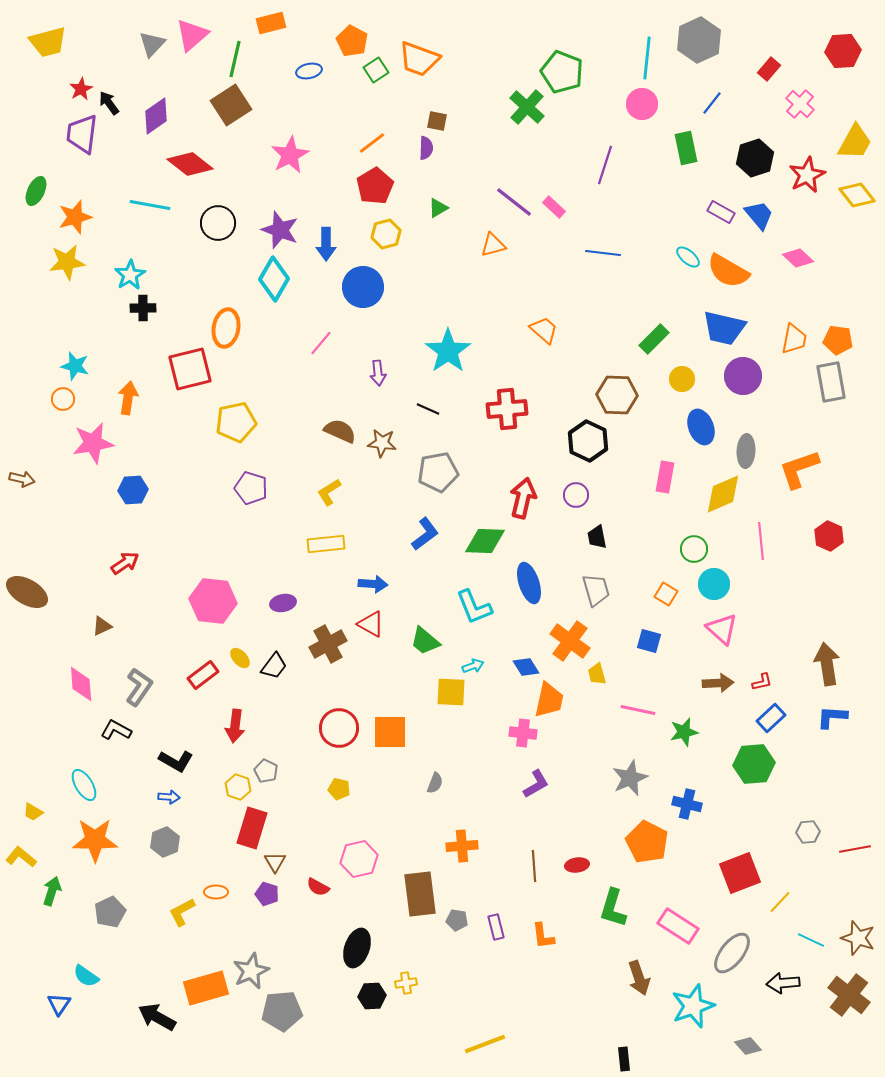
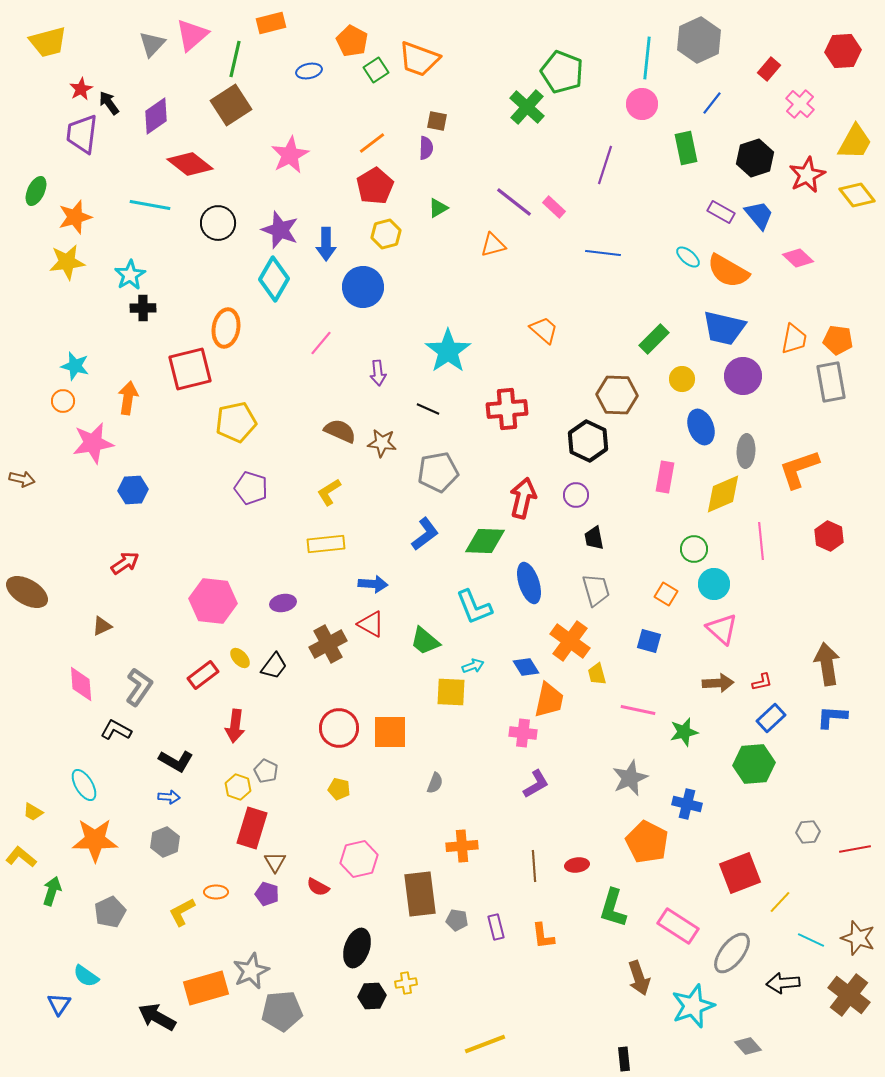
orange circle at (63, 399): moved 2 px down
black trapezoid at (597, 537): moved 3 px left, 1 px down
